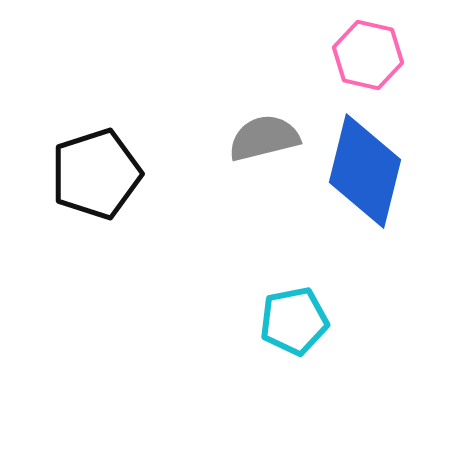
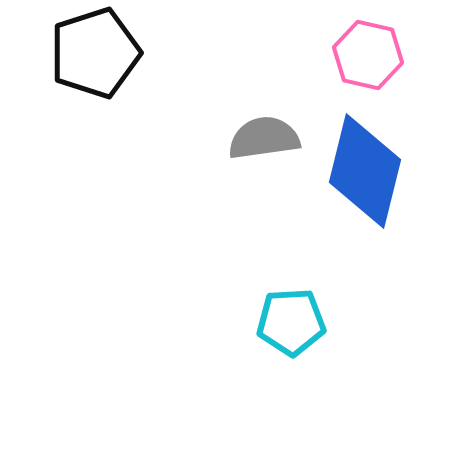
gray semicircle: rotated 6 degrees clockwise
black pentagon: moved 1 px left, 121 px up
cyan pentagon: moved 3 px left, 1 px down; rotated 8 degrees clockwise
